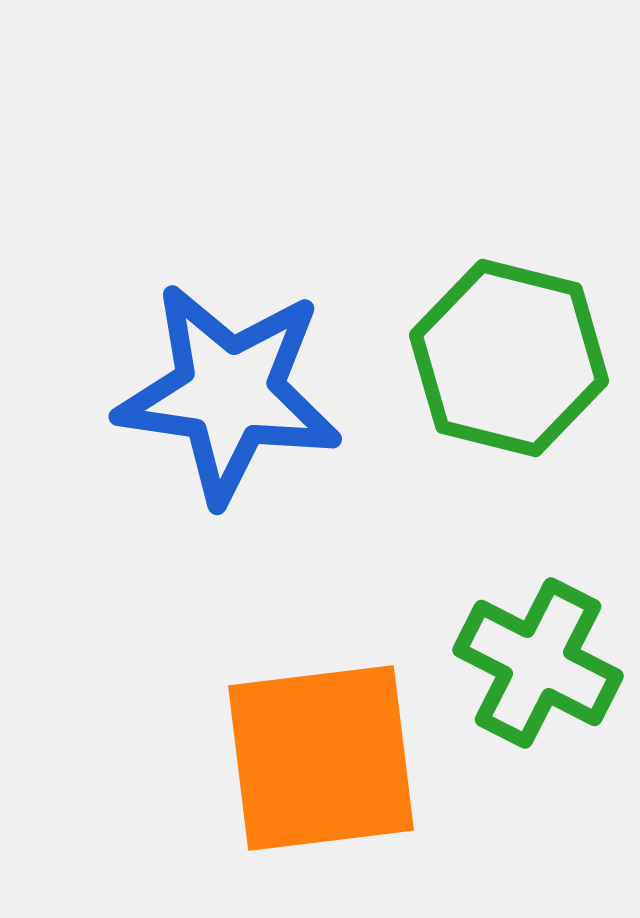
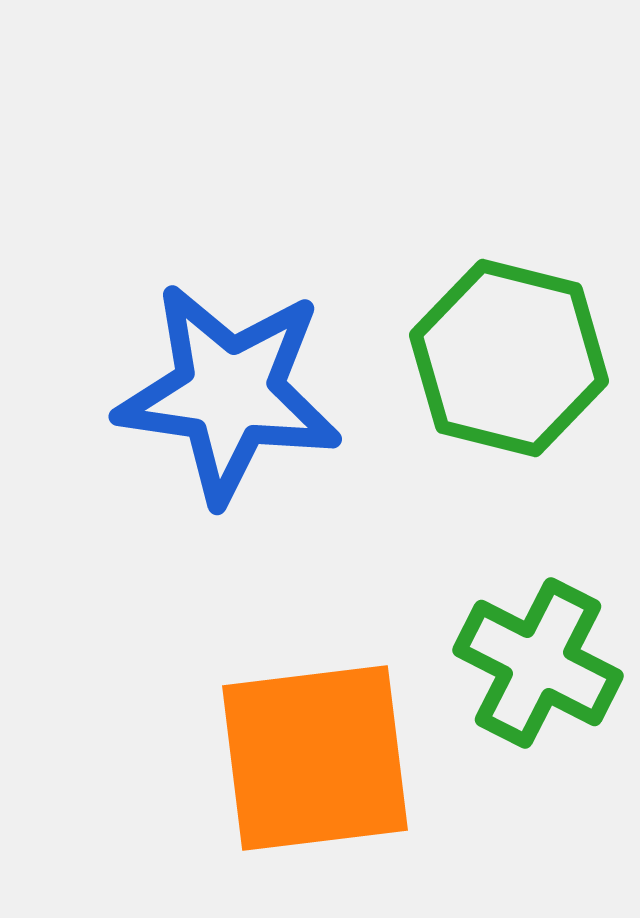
orange square: moved 6 px left
